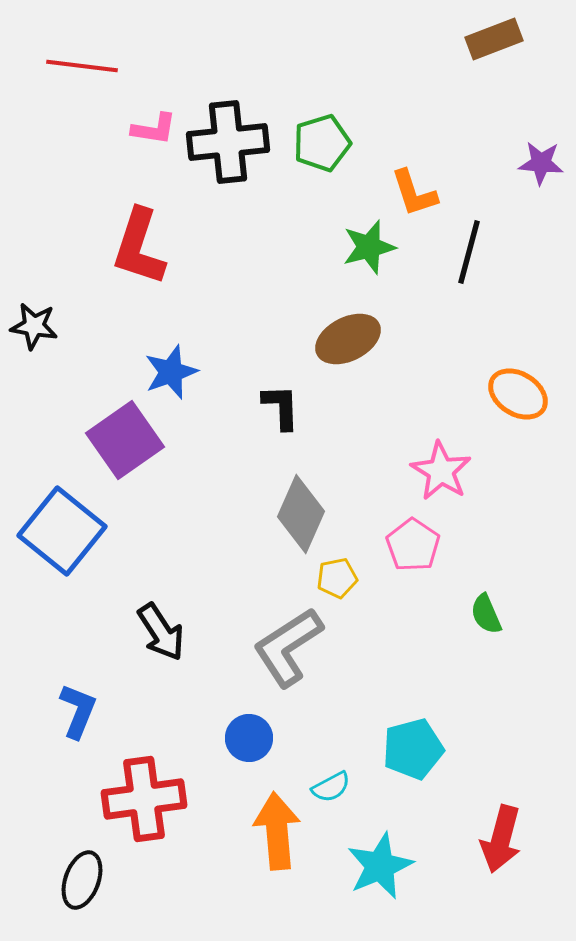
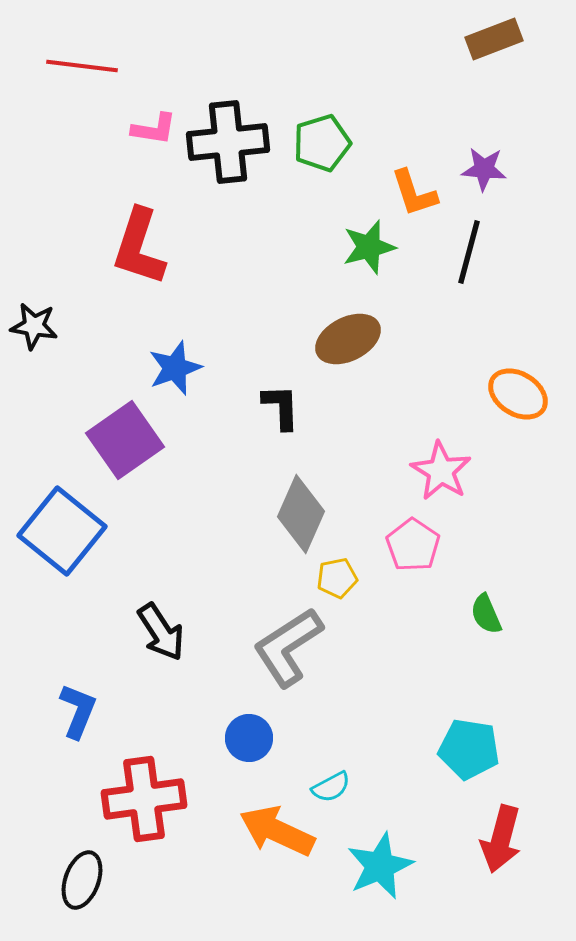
purple star: moved 57 px left, 6 px down
blue star: moved 4 px right, 4 px up
cyan pentagon: moved 56 px right; rotated 24 degrees clockwise
orange arrow: rotated 60 degrees counterclockwise
